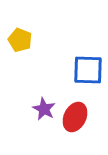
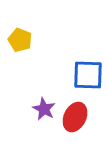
blue square: moved 5 px down
